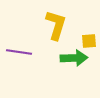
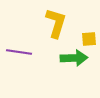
yellow L-shape: moved 2 px up
yellow square: moved 2 px up
